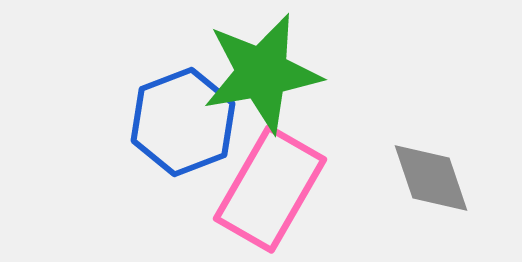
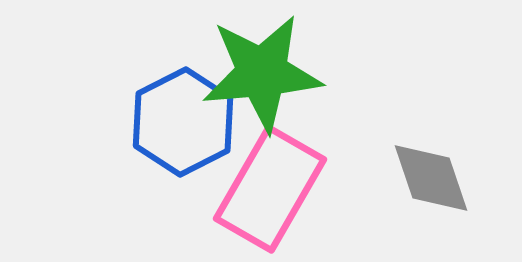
green star: rotated 5 degrees clockwise
blue hexagon: rotated 6 degrees counterclockwise
